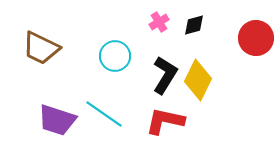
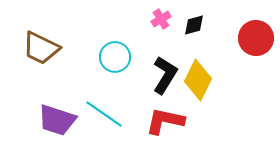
pink cross: moved 2 px right, 3 px up
cyan circle: moved 1 px down
